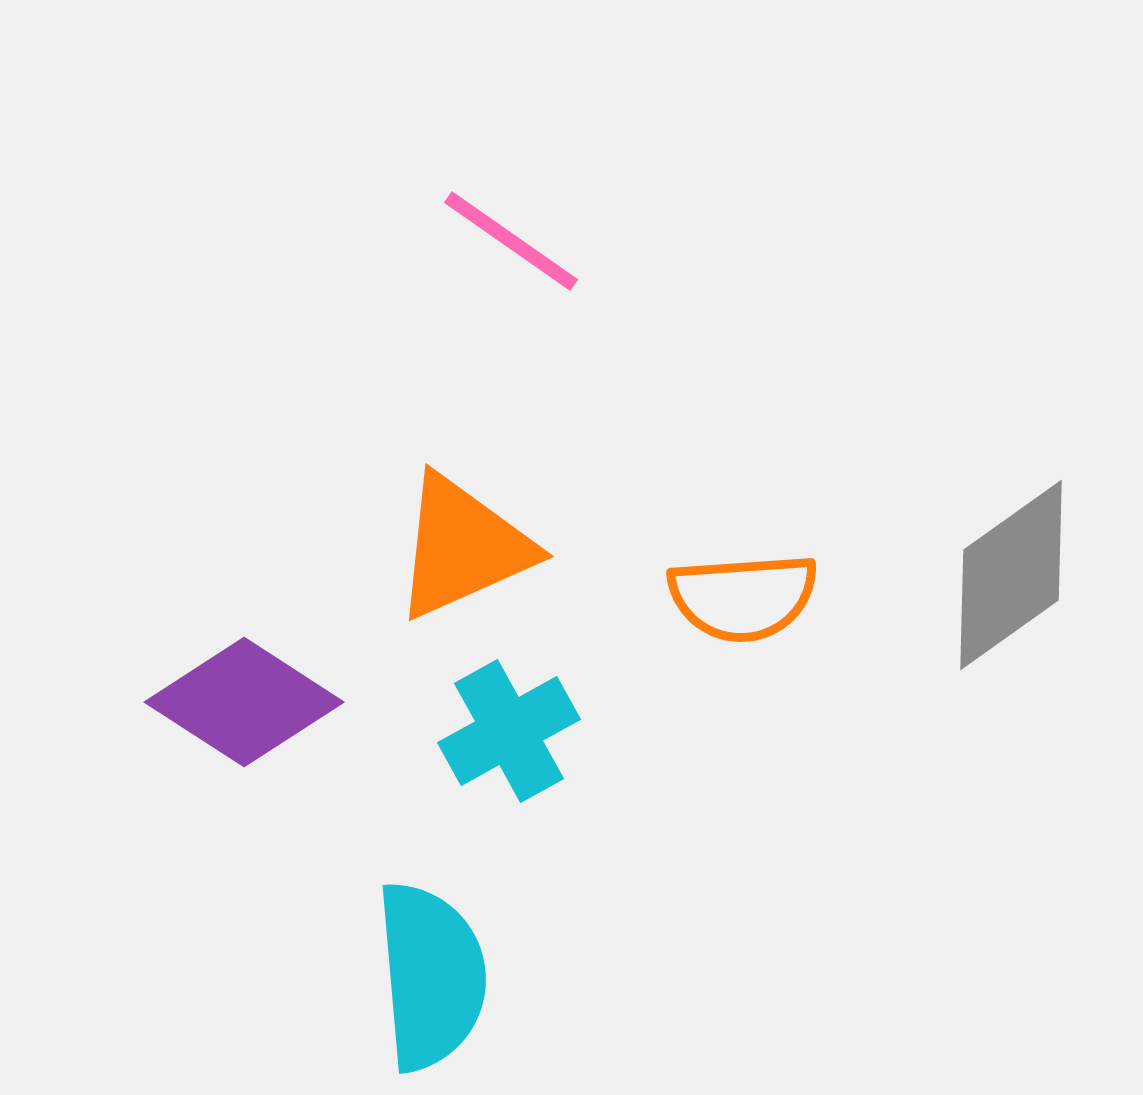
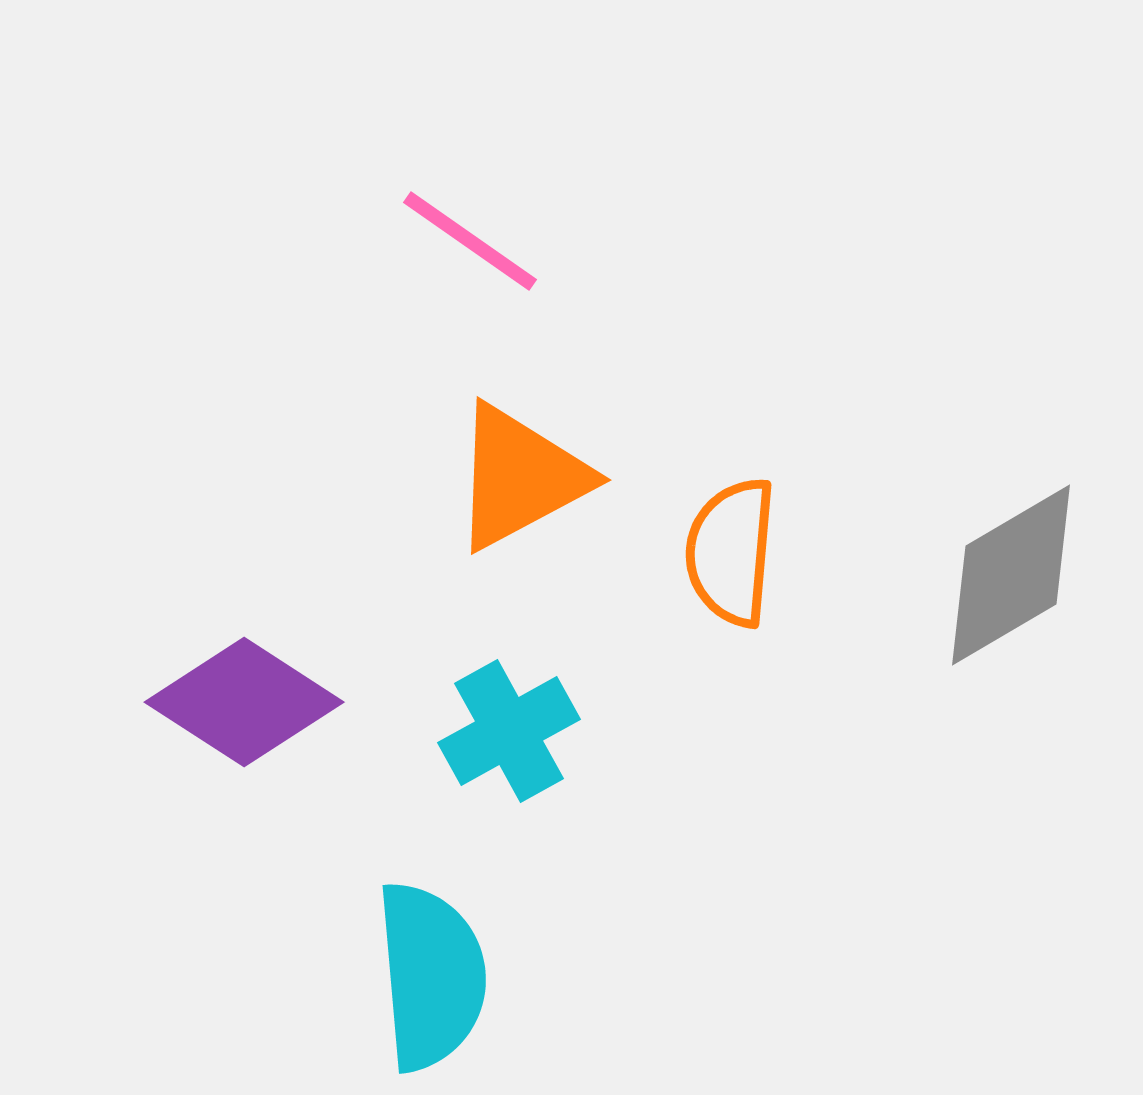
pink line: moved 41 px left
orange triangle: moved 57 px right, 70 px up; rotated 4 degrees counterclockwise
gray diamond: rotated 5 degrees clockwise
orange semicircle: moved 12 px left, 45 px up; rotated 99 degrees clockwise
